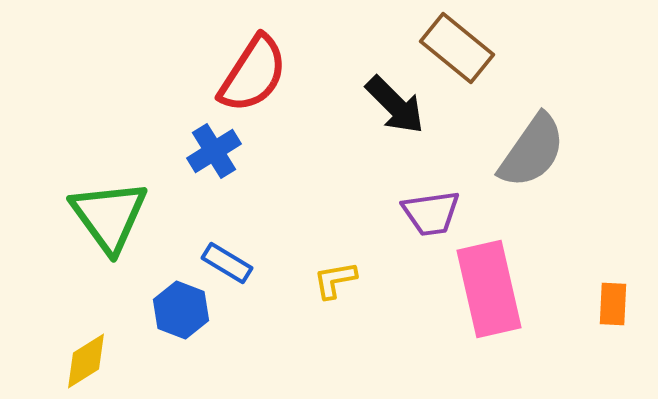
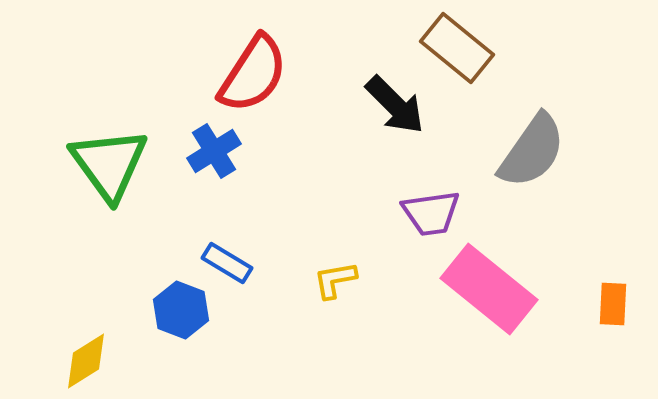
green triangle: moved 52 px up
pink rectangle: rotated 38 degrees counterclockwise
